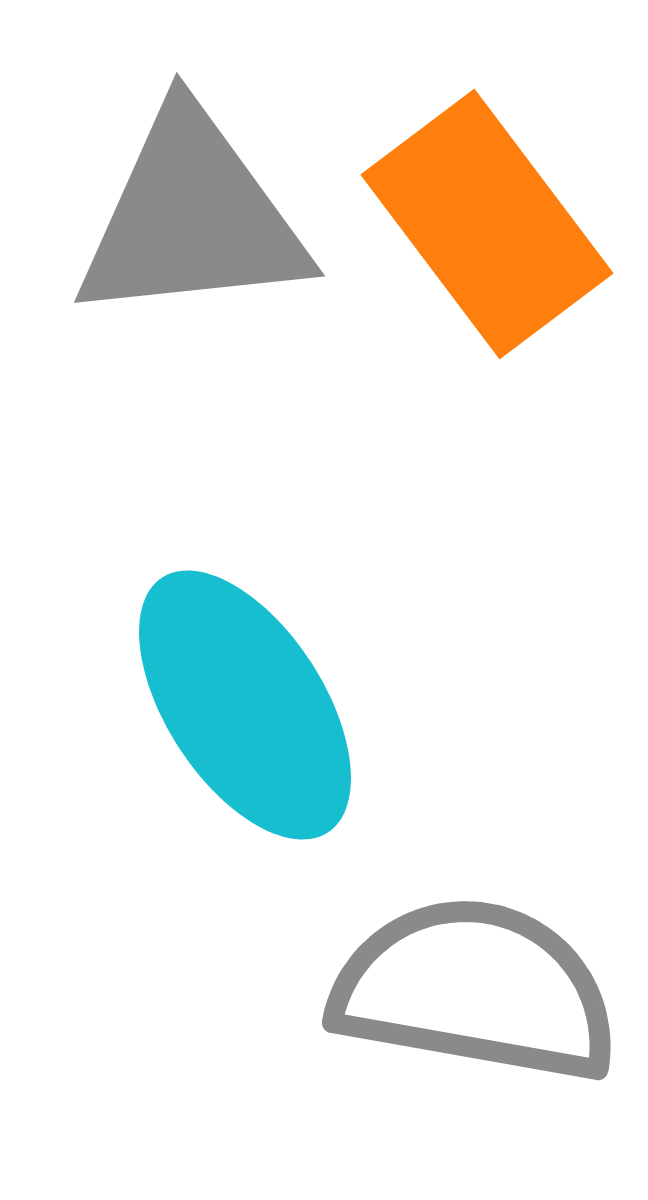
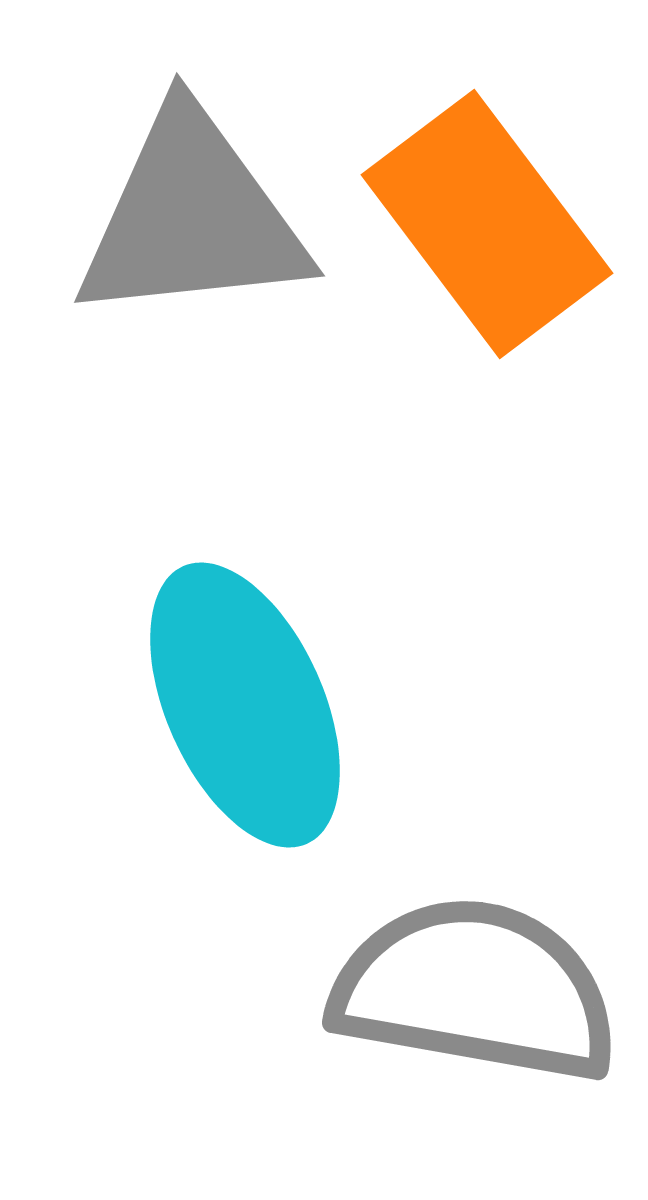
cyan ellipse: rotated 9 degrees clockwise
